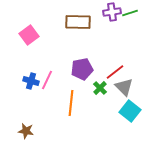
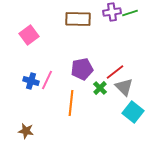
brown rectangle: moved 3 px up
cyan square: moved 3 px right, 1 px down
